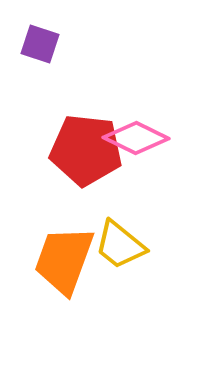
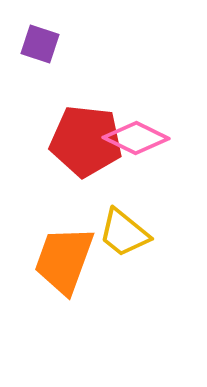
red pentagon: moved 9 px up
yellow trapezoid: moved 4 px right, 12 px up
